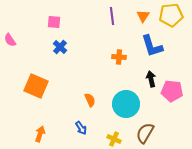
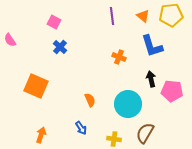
orange triangle: rotated 24 degrees counterclockwise
pink square: rotated 24 degrees clockwise
orange cross: rotated 16 degrees clockwise
cyan circle: moved 2 px right
orange arrow: moved 1 px right, 1 px down
yellow cross: rotated 16 degrees counterclockwise
